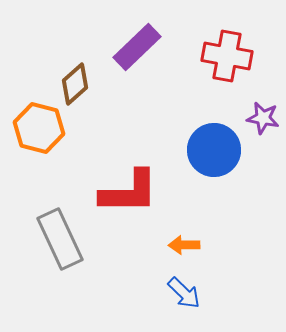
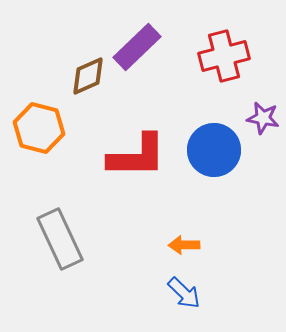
red cross: moved 3 px left; rotated 24 degrees counterclockwise
brown diamond: moved 13 px right, 8 px up; rotated 18 degrees clockwise
red L-shape: moved 8 px right, 36 px up
